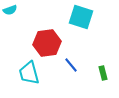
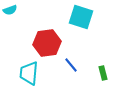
cyan trapezoid: rotated 20 degrees clockwise
